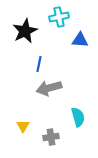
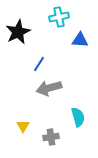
black star: moved 7 px left, 1 px down
blue line: rotated 21 degrees clockwise
